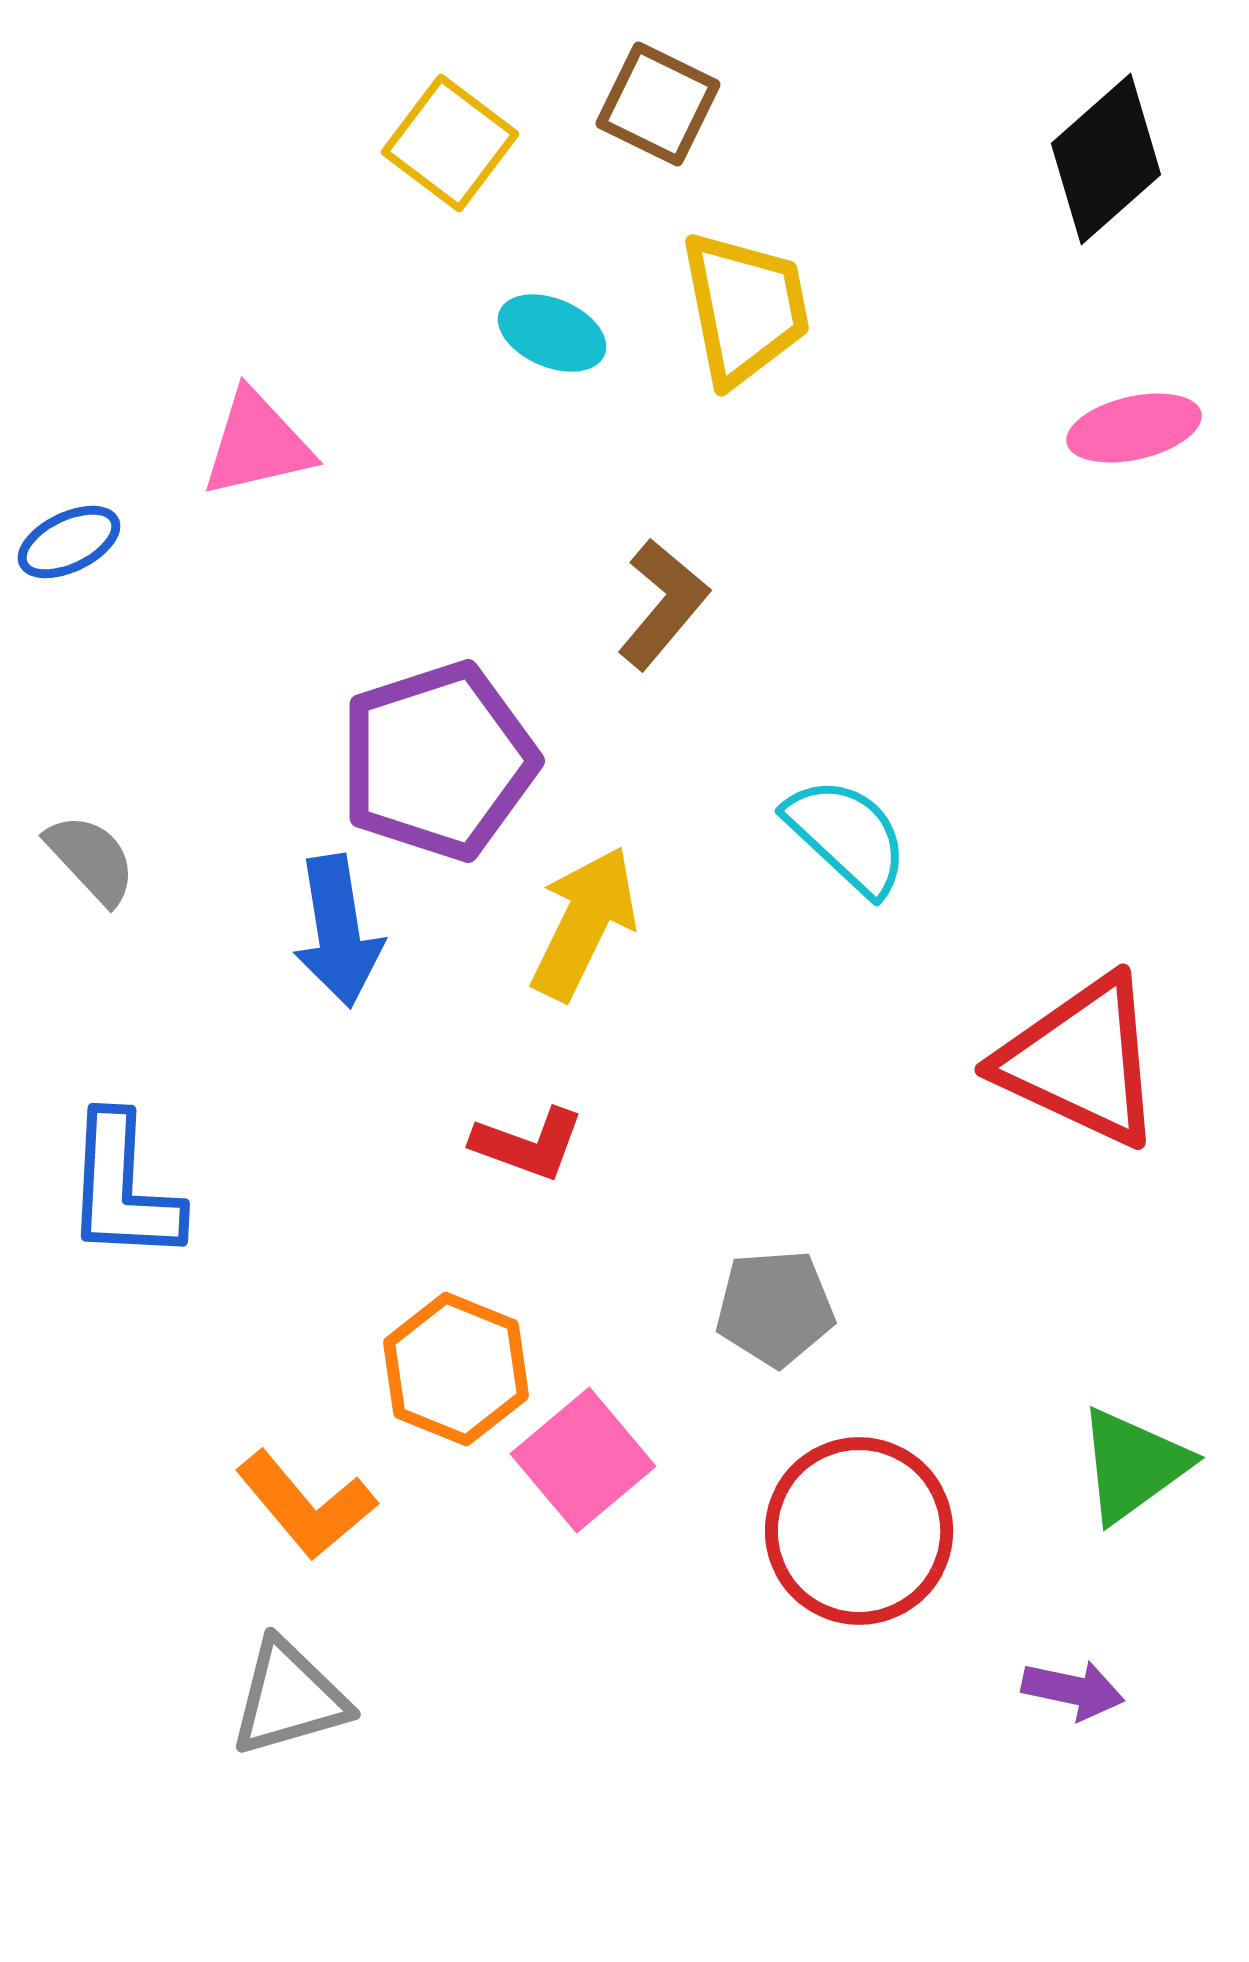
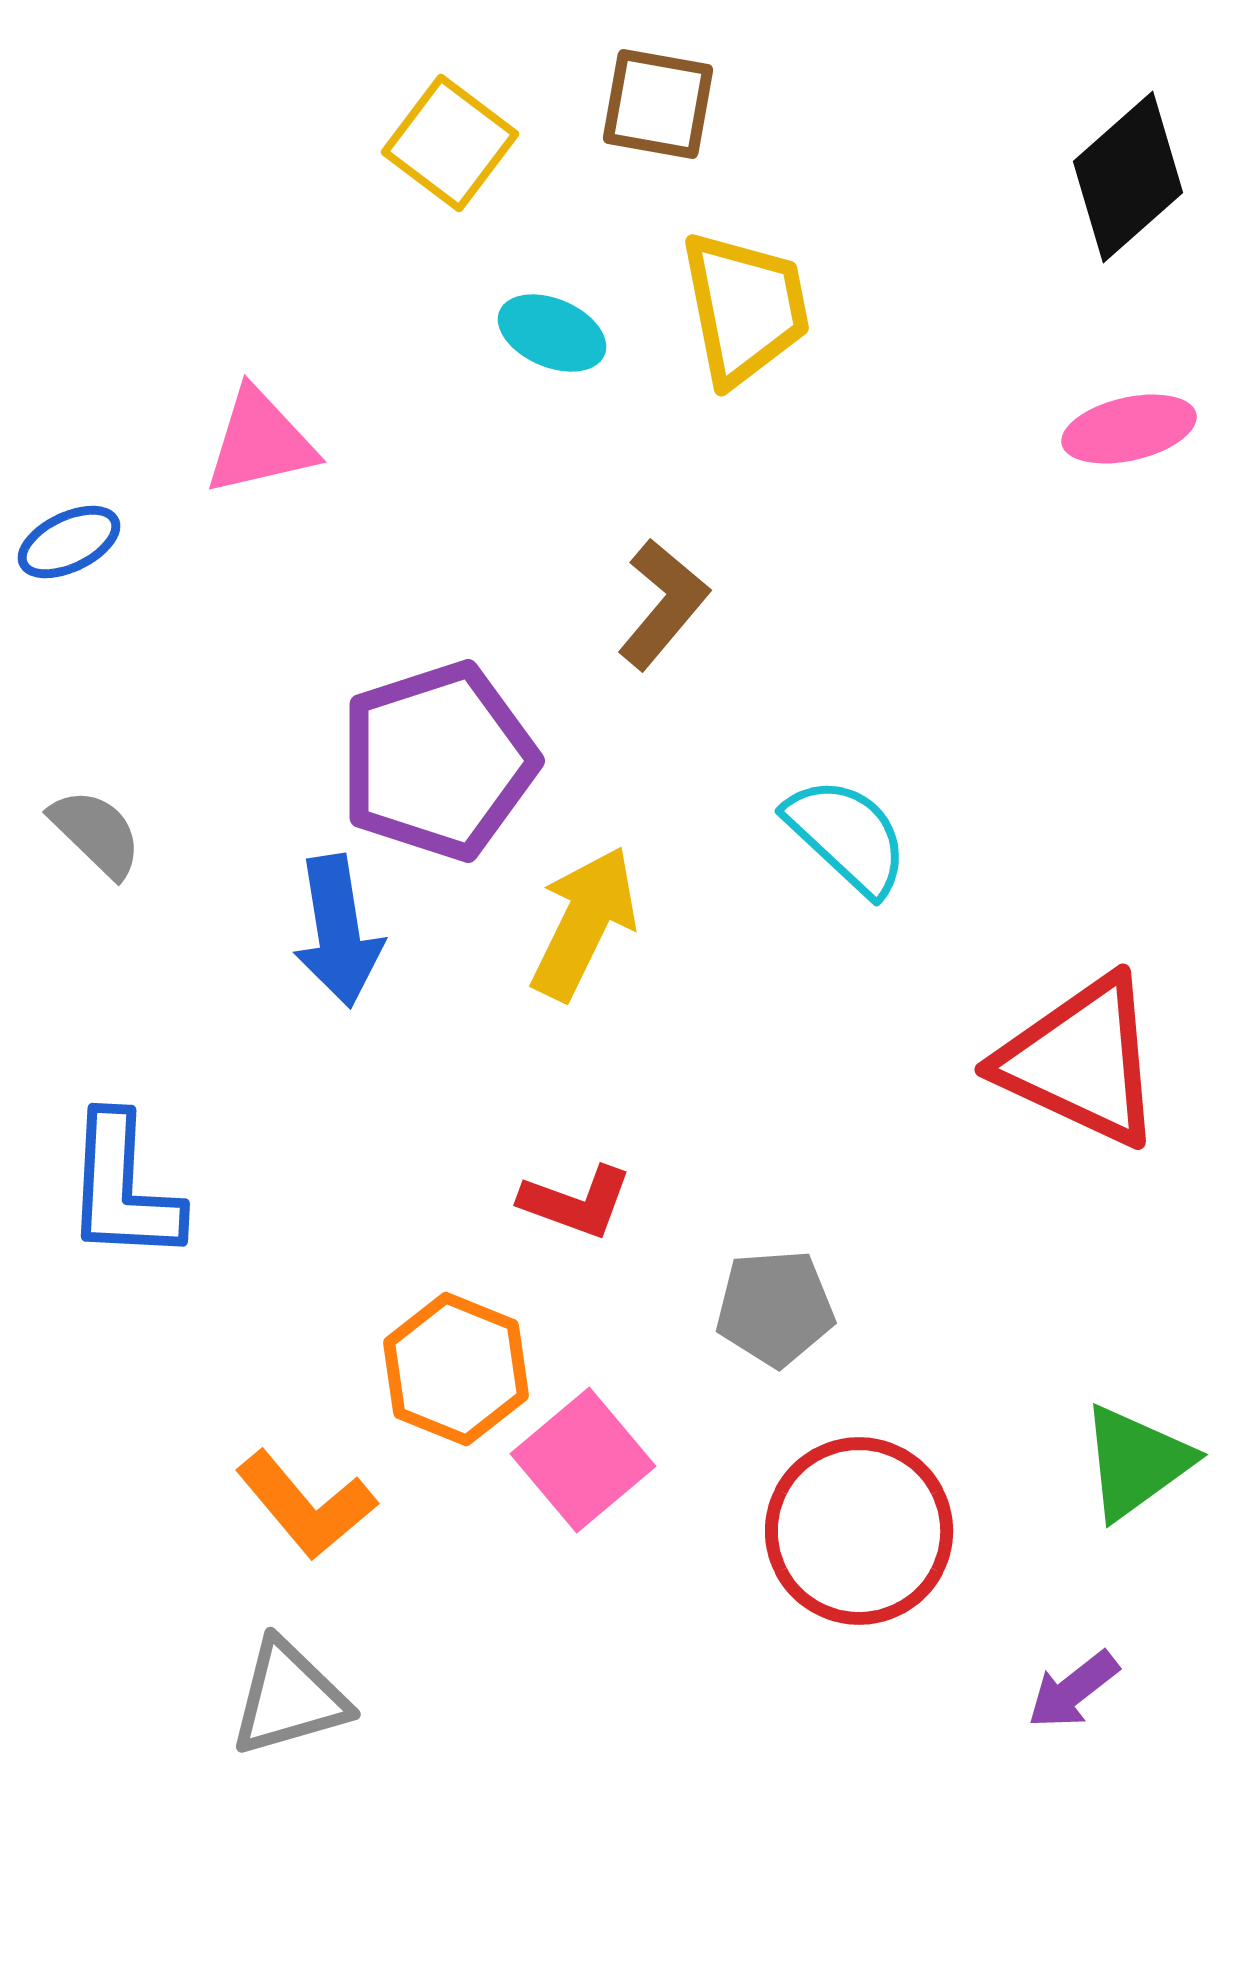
brown square: rotated 16 degrees counterclockwise
black diamond: moved 22 px right, 18 px down
pink ellipse: moved 5 px left, 1 px down
pink triangle: moved 3 px right, 2 px up
gray semicircle: moved 5 px right, 26 px up; rotated 3 degrees counterclockwise
red L-shape: moved 48 px right, 58 px down
green triangle: moved 3 px right, 3 px up
purple arrow: rotated 130 degrees clockwise
